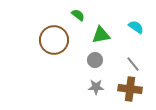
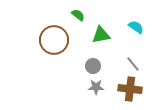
gray circle: moved 2 px left, 6 px down
